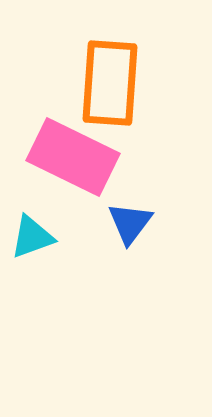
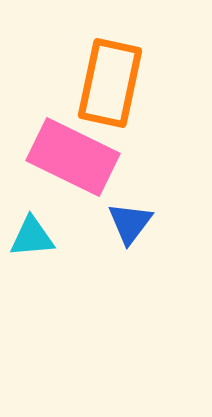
orange rectangle: rotated 8 degrees clockwise
cyan triangle: rotated 15 degrees clockwise
